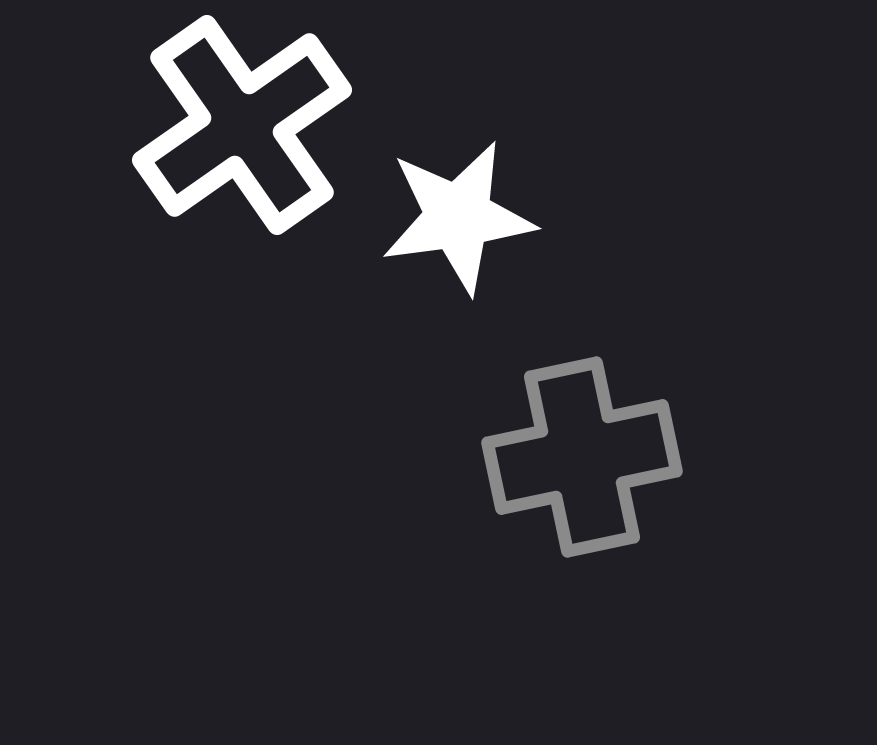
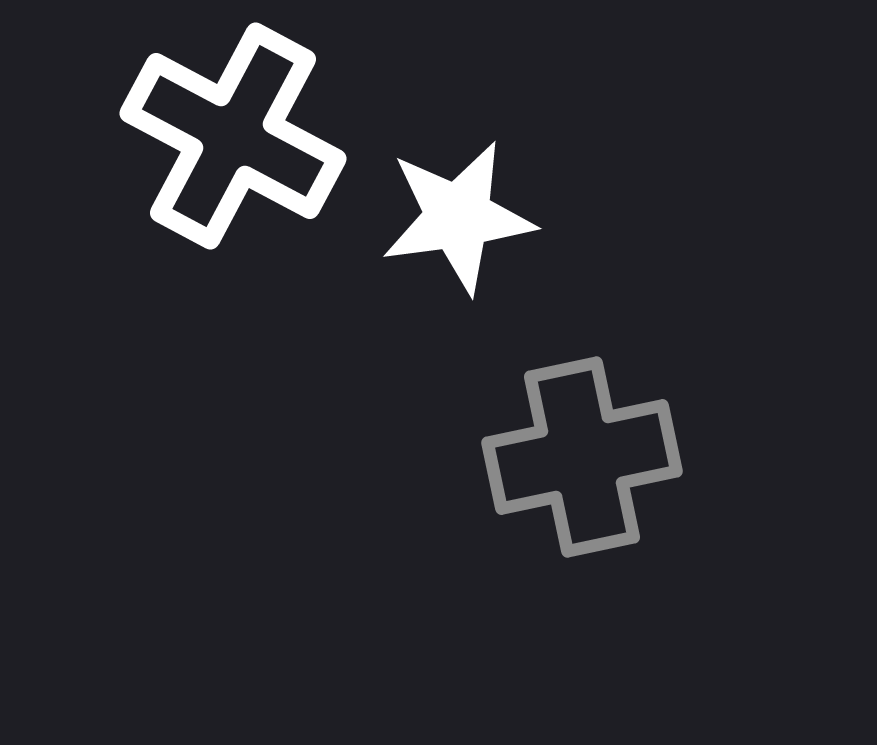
white cross: moved 9 px left, 11 px down; rotated 27 degrees counterclockwise
